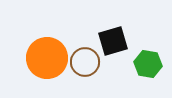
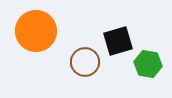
black square: moved 5 px right
orange circle: moved 11 px left, 27 px up
